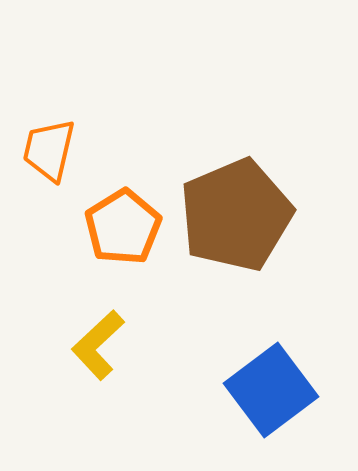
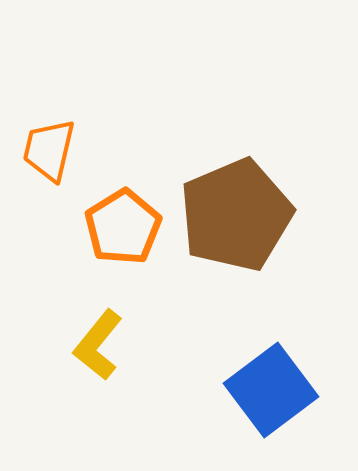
yellow L-shape: rotated 8 degrees counterclockwise
